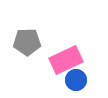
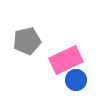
gray pentagon: moved 1 px up; rotated 12 degrees counterclockwise
